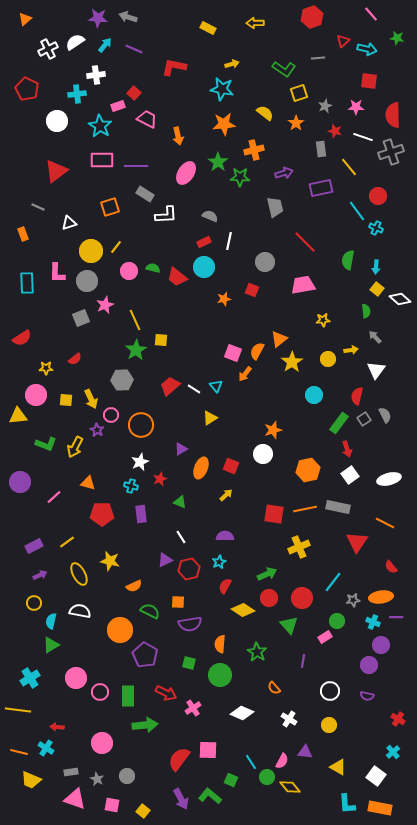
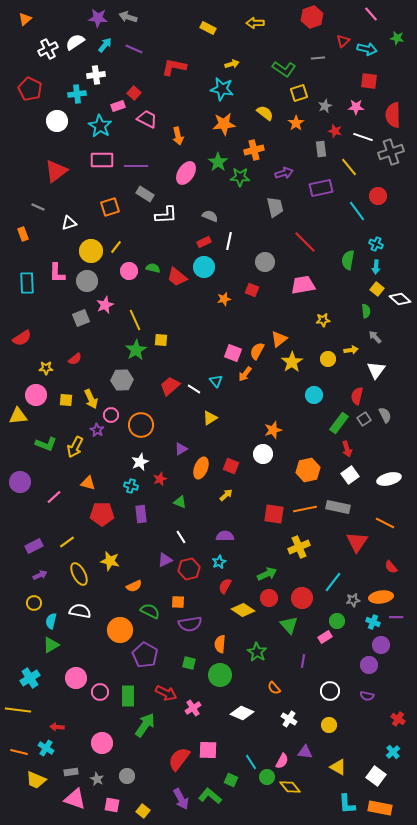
red pentagon at (27, 89): moved 3 px right
cyan cross at (376, 228): moved 16 px down
cyan triangle at (216, 386): moved 5 px up
green arrow at (145, 725): rotated 50 degrees counterclockwise
yellow trapezoid at (31, 780): moved 5 px right
